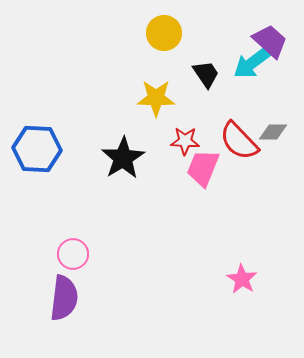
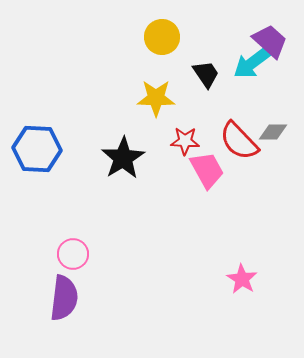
yellow circle: moved 2 px left, 4 px down
pink trapezoid: moved 4 px right, 2 px down; rotated 129 degrees clockwise
